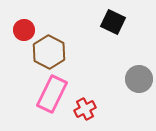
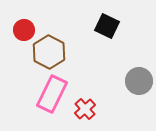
black square: moved 6 px left, 4 px down
gray circle: moved 2 px down
red cross: rotated 15 degrees counterclockwise
